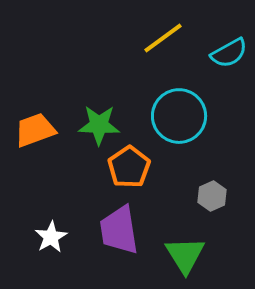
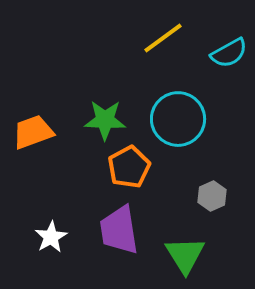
cyan circle: moved 1 px left, 3 px down
green star: moved 6 px right, 5 px up
orange trapezoid: moved 2 px left, 2 px down
orange pentagon: rotated 6 degrees clockwise
